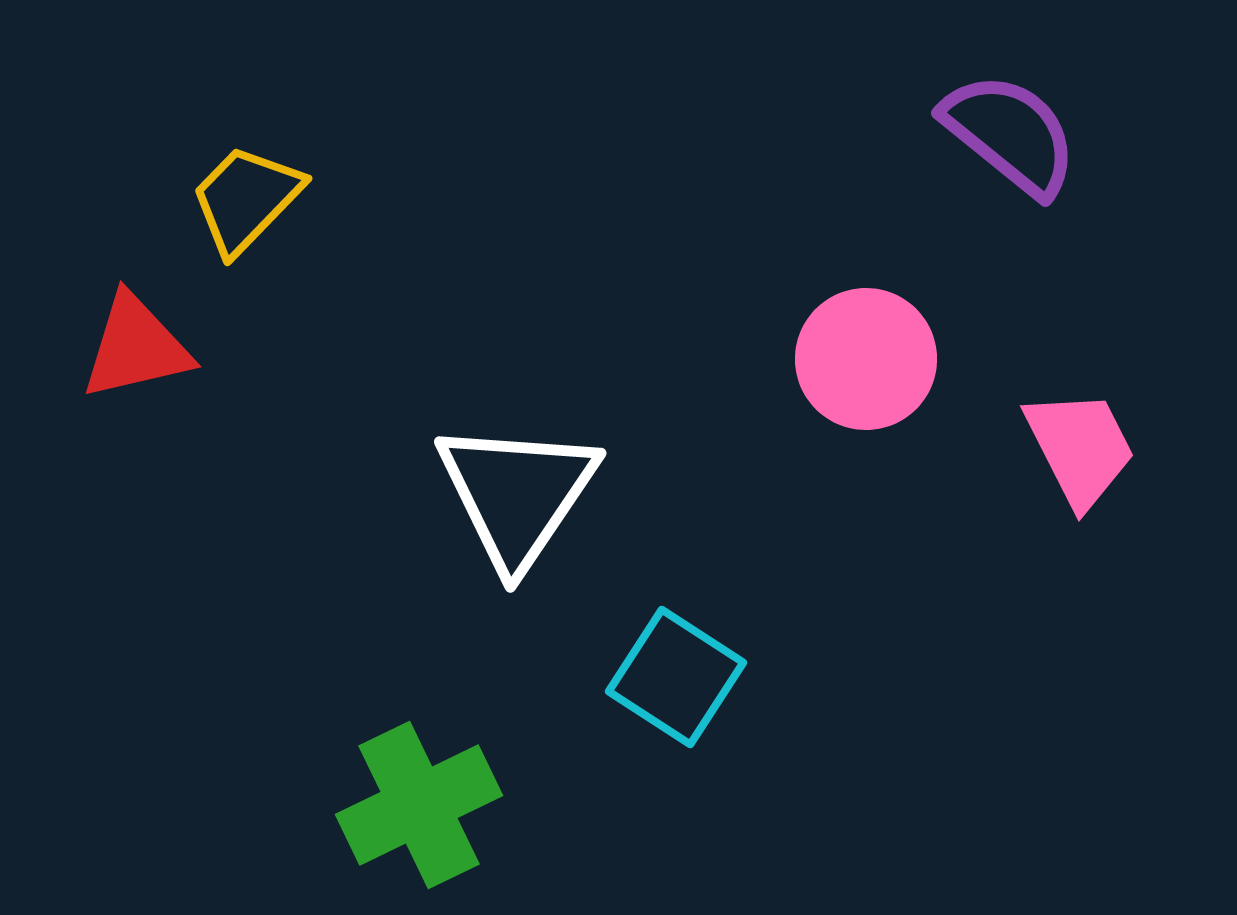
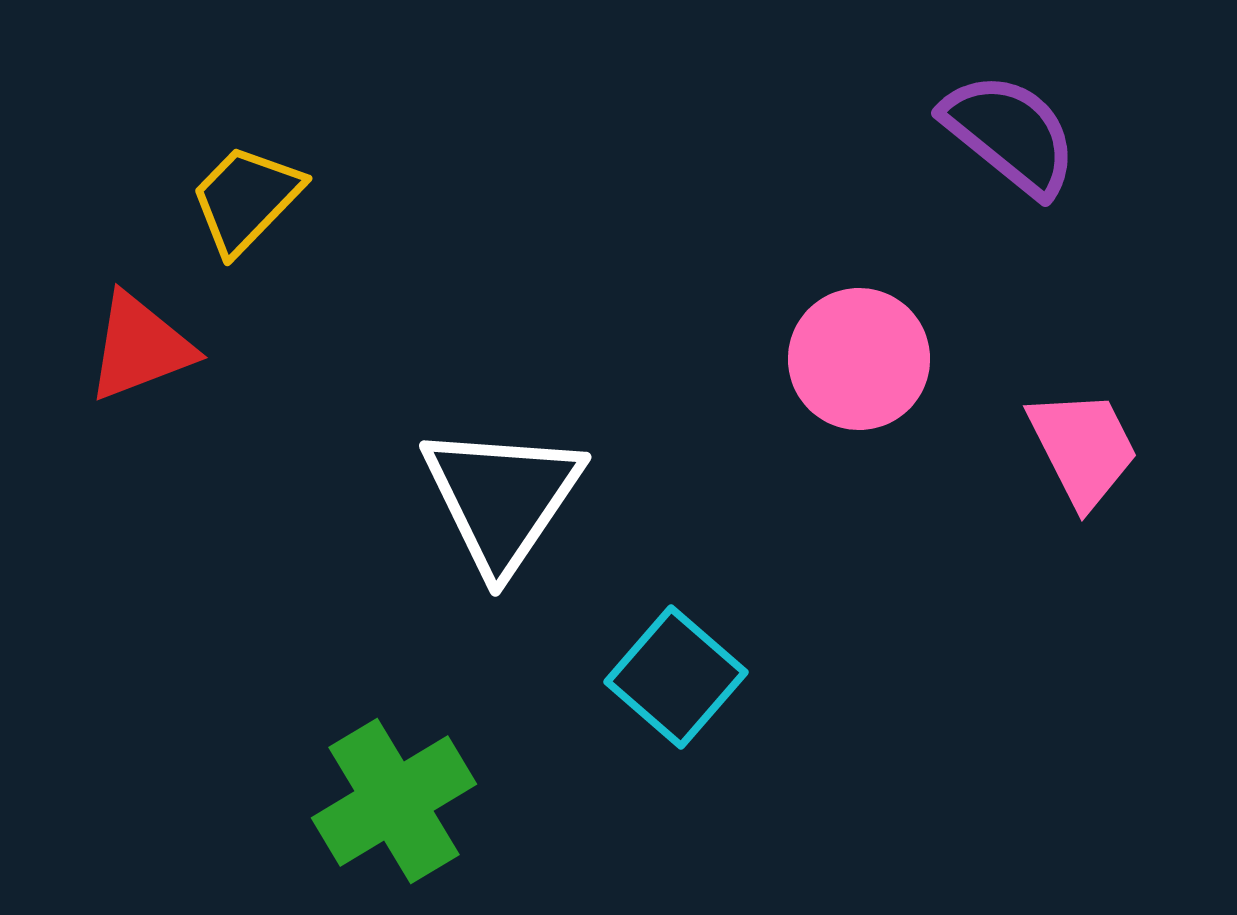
red triangle: moved 4 px right; rotated 8 degrees counterclockwise
pink circle: moved 7 px left
pink trapezoid: moved 3 px right
white triangle: moved 15 px left, 4 px down
cyan square: rotated 8 degrees clockwise
green cross: moved 25 px left, 4 px up; rotated 5 degrees counterclockwise
